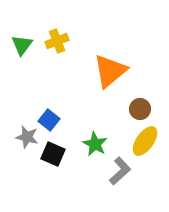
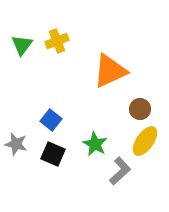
orange triangle: rotated 15 degrees clockwise
blue square: moved 2 px right
gray star: moved 11 px left, 7 px down
